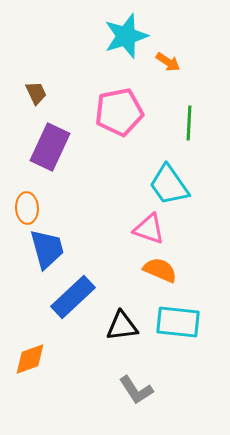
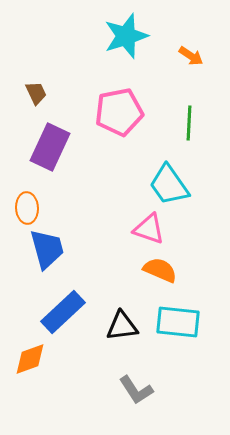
orange arrow: moved 23 px right, 6 px up
blue rectangle: moved 10 px left, 15 px down
